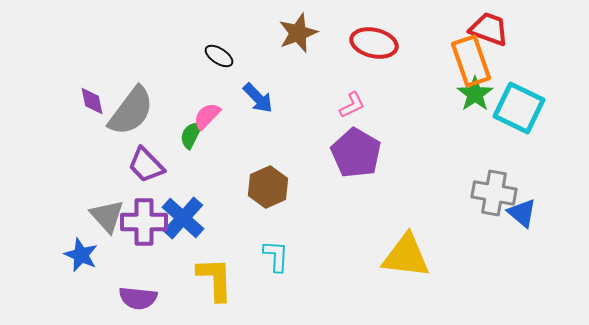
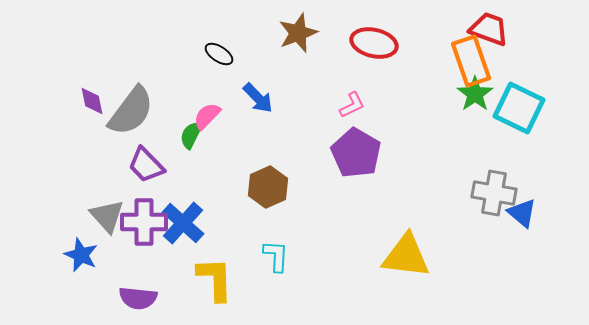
black ellipse: moved 2 px up
blue cross: moved 5 px down
